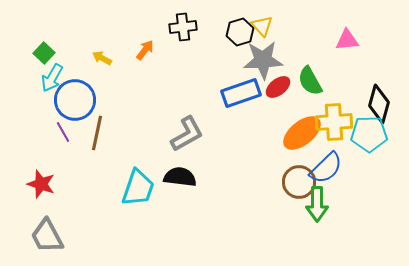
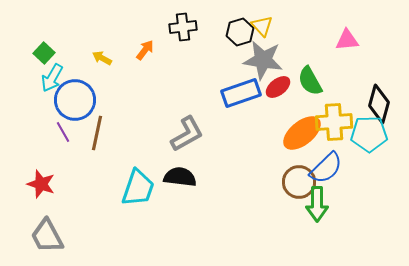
gray star: rotated 12 degrees clockwise
